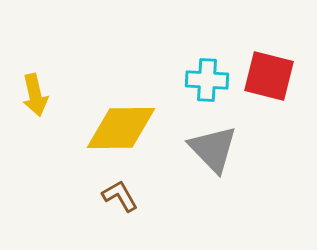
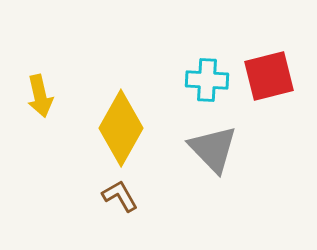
red square: rotated 28 degrees counterclockwise
yellow arrow: moved 5 px right, 1 px down
yellow diamond: rotated 60 degrees counterclockwise
